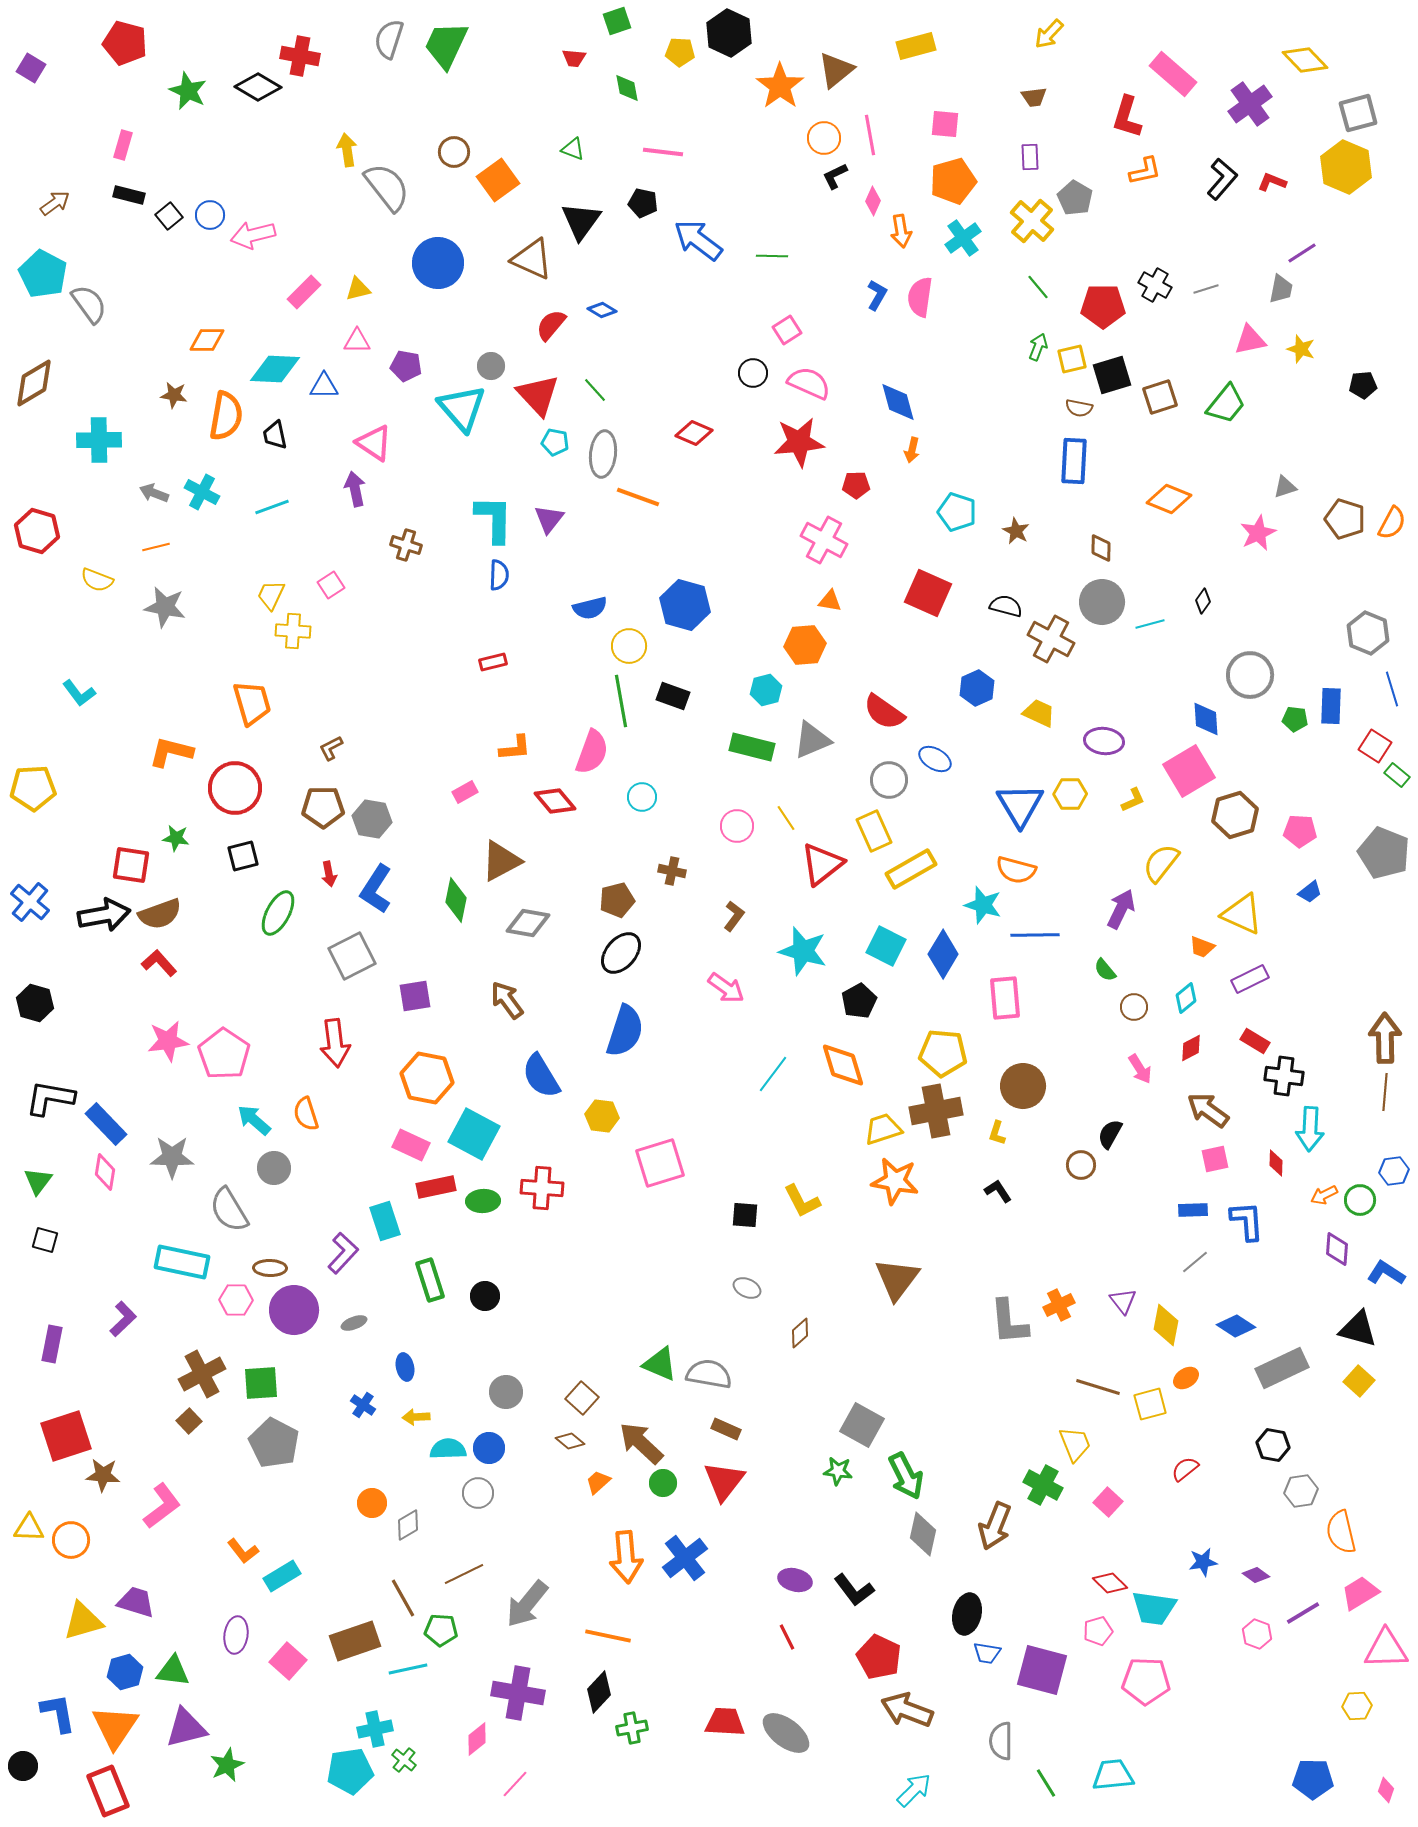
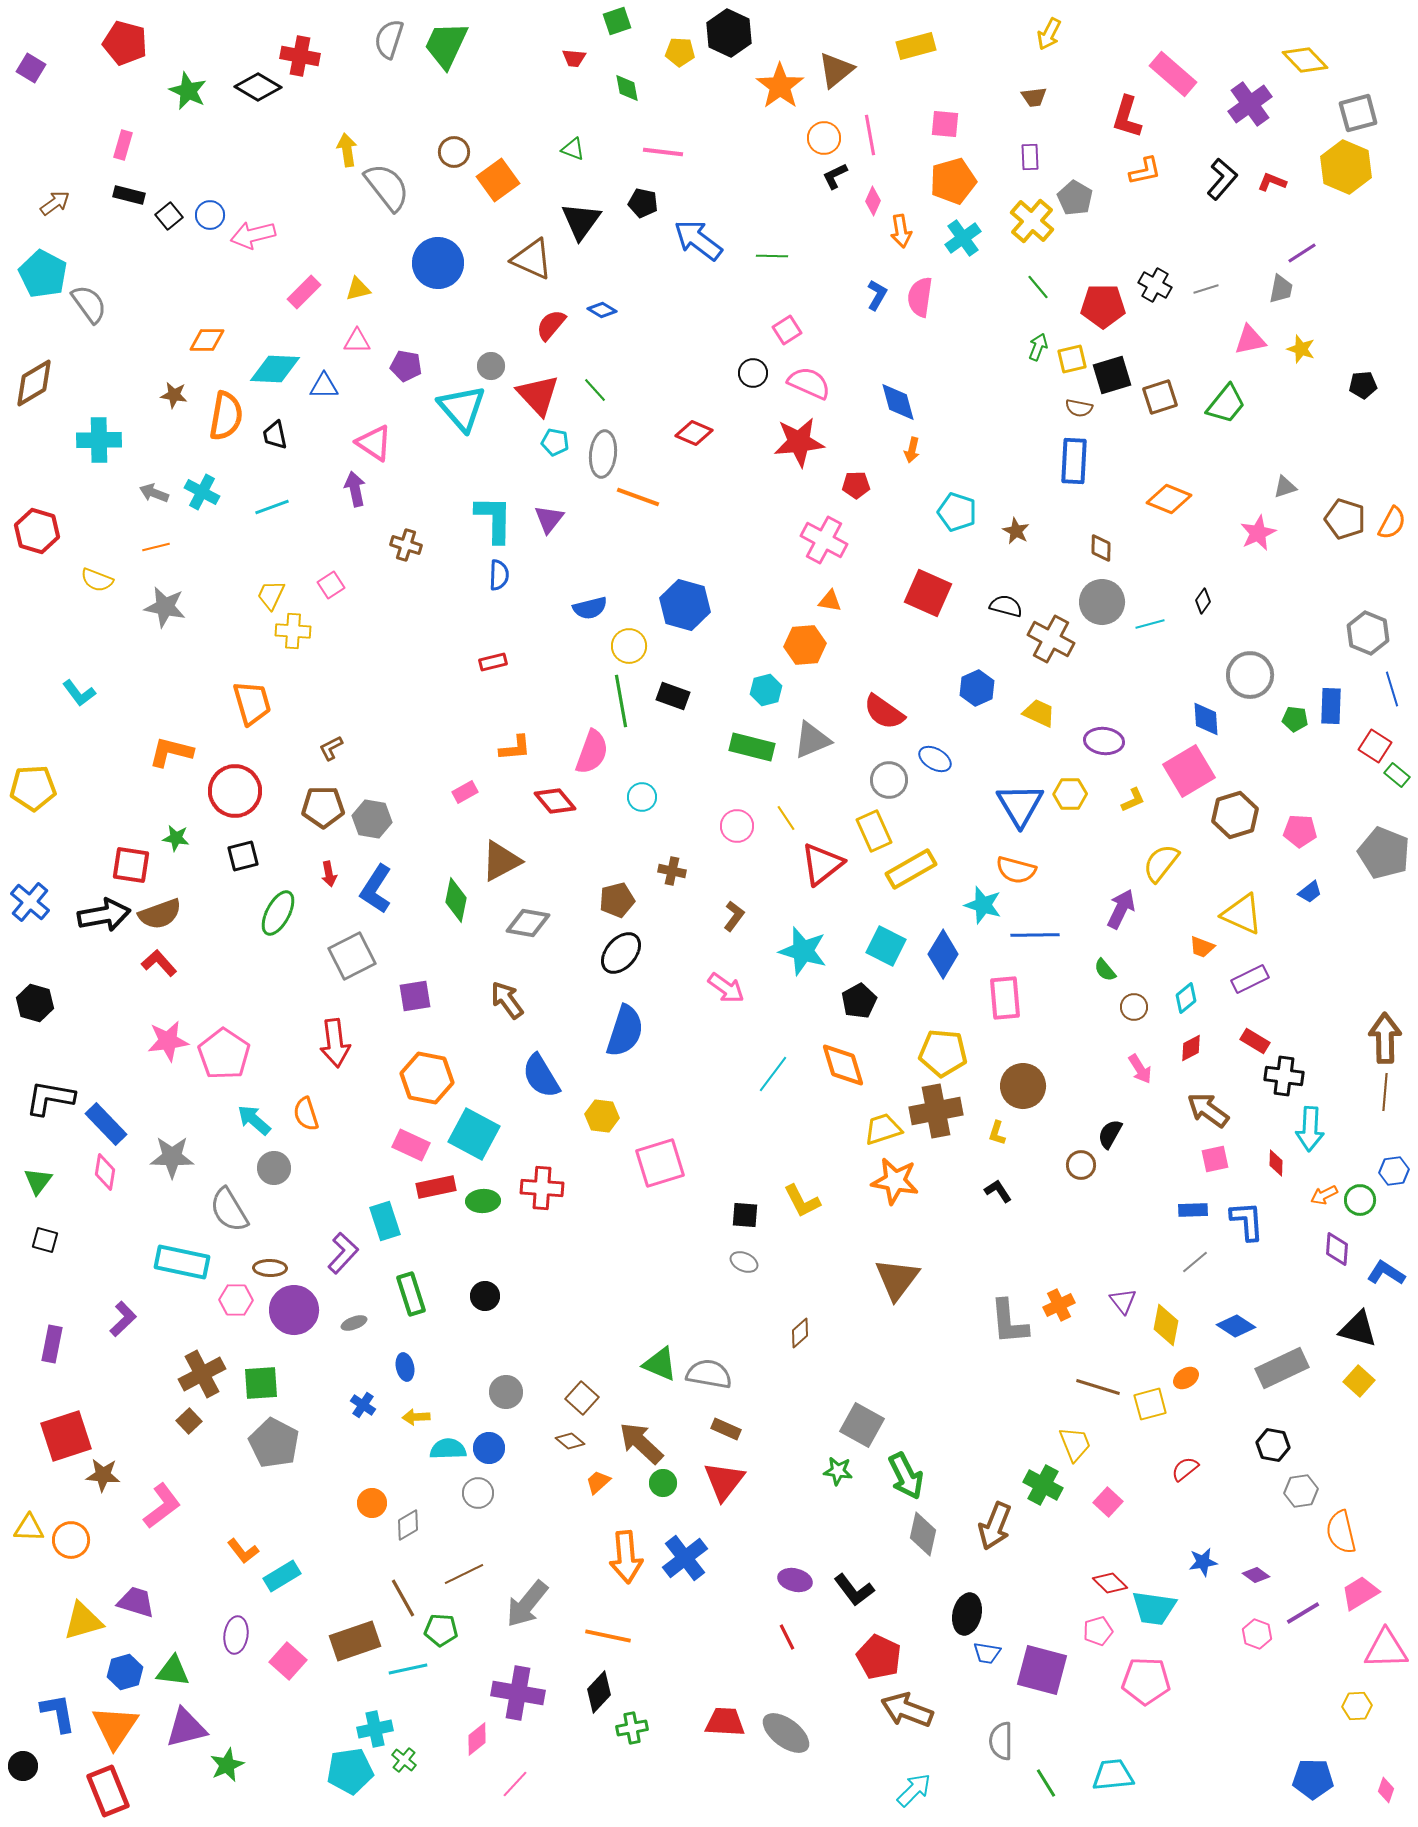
yellow arrow at (1049, 34): rotated 16 degrees counterclockwise
red circle at (235, 788): moved 3 px down
green rectangle at (430, 1280): moved 19 px left, 14 px down
gray ellipse at (747, 1288): moved 3 px left, 26 px up
